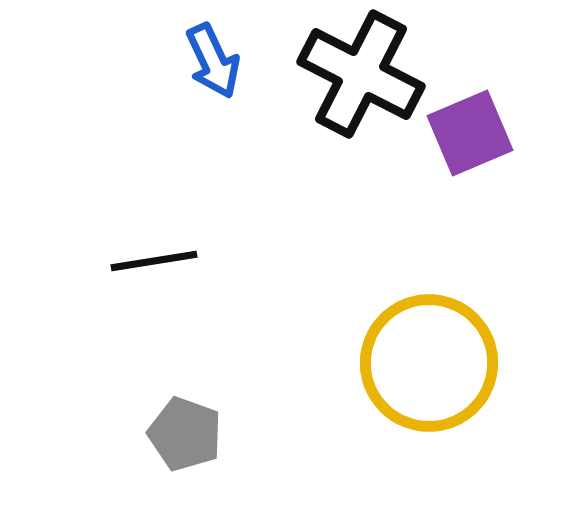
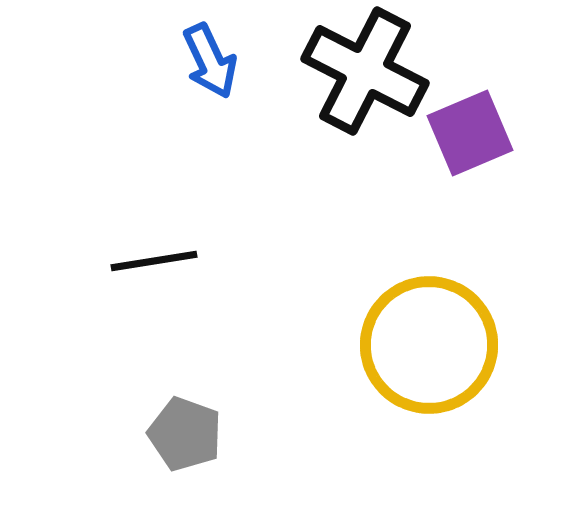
blue arrow: moved 3 px left
black cross: moved 4 px right, 3 px up
yellow circle: moved 18 px up
